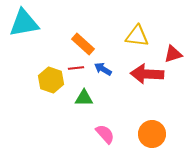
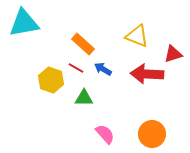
yellow triangle: rotated 15 degrees clockwise
red line: rotated 35 degrees clockwise
